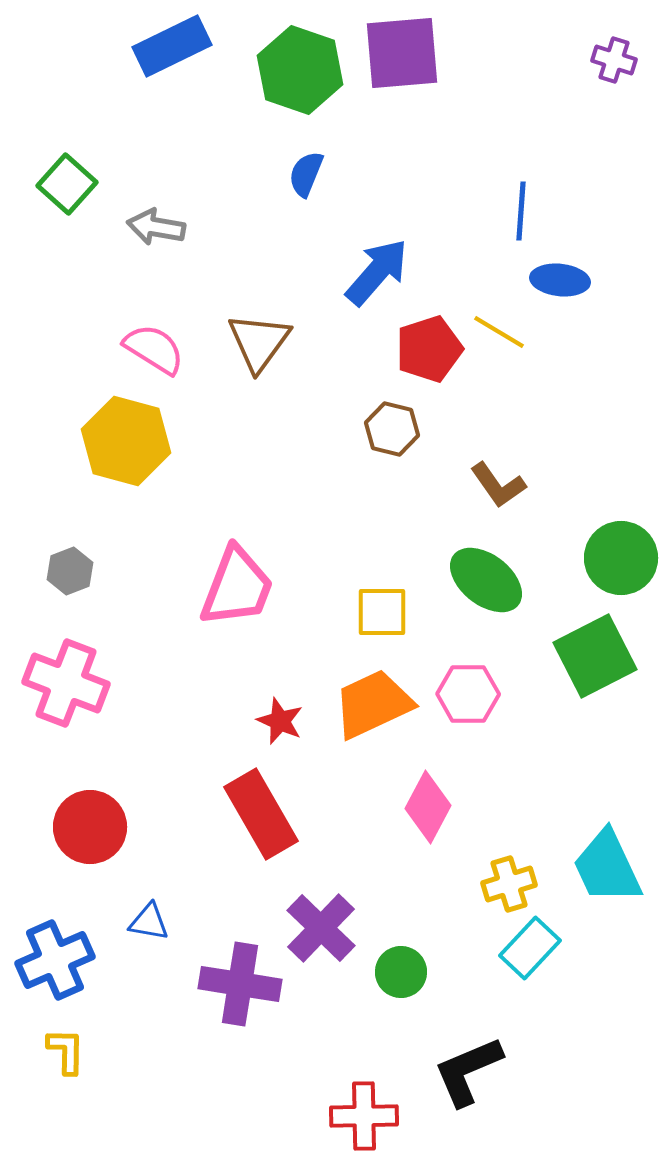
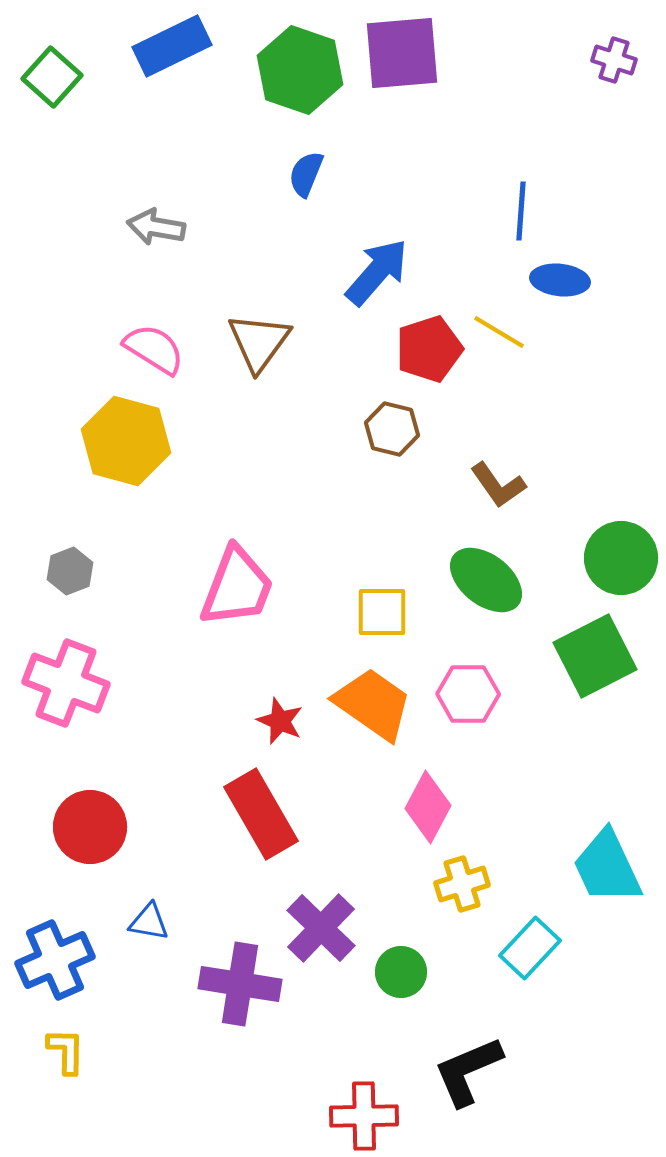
green square at (67, 184): moved 15 px left, 107 px up
orange trapezoid at (373, 704): rotated 60 degrees clockwise
yellow cross at (509, 884): moved 47 px left
